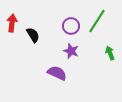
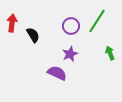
purple star: moved 1 px left, 3 px down; rotated 28 degrees clockwise
